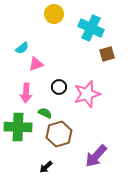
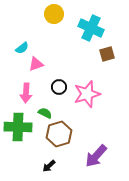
black arrow: moved 3 px right, 1 px up
